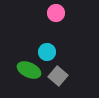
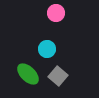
cyan circle: moved 3 px up
green ellipse: moved 1 px left, 4 px down; rotated 20 degrees clockwise
